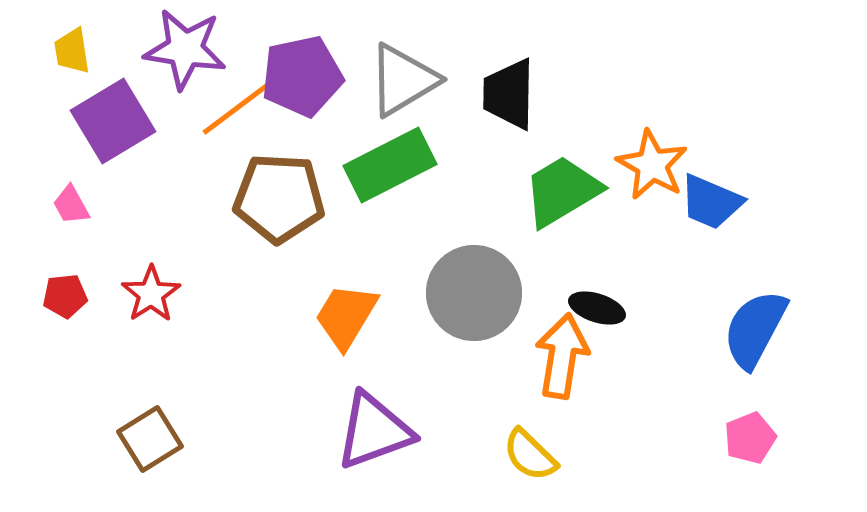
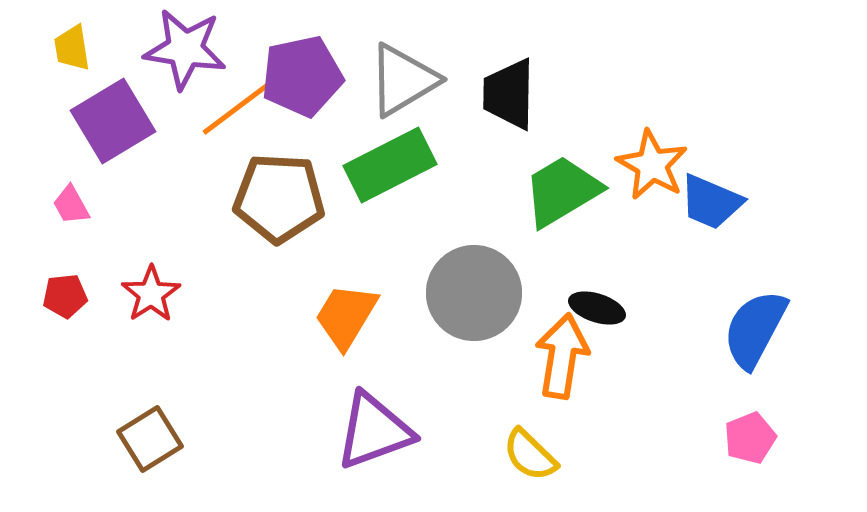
yellow trapezoid: moved 3 px up
